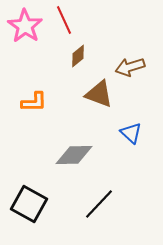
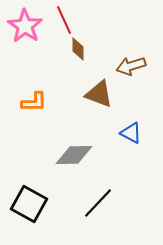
brown diamond: moved 7 px up; rotated 50 degrees counterclockwise
brown arrow: moved 1 px right, 1 px up
blue triangle: rotated 15 degrees counterclockwise
black line: moved 1 px left, 1 px up
